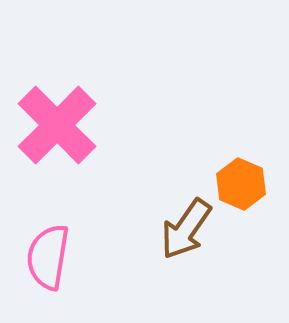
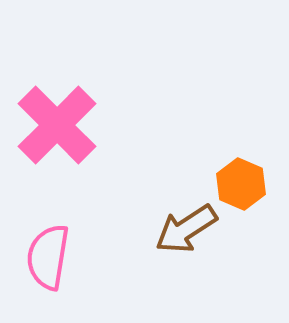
brown arrow: rotated 22 degrees clockwise
